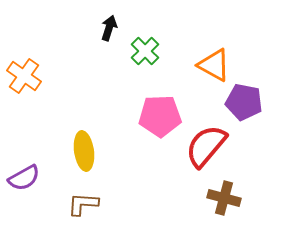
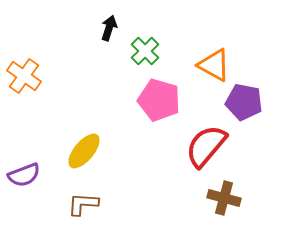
pink pentagon: moved 1 px left, 16 px up; rotated 18 degrees clockwise
yellow ellipse: rotated 48 degrees clockwise
purple semicircle: moved 3 px up; rotated 8 degrees clockwise
